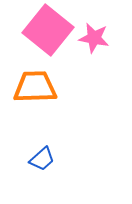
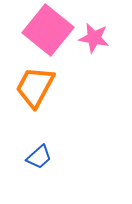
orange trapezoid: rotated 60 degrees counterclockwise
blue trapezoid: moved 3 px left, 2 px up
